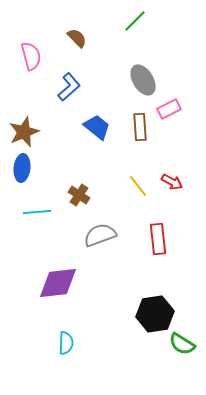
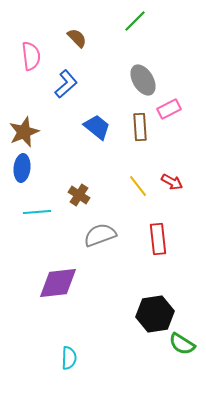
pink semicircle: rotated 8 degrees clockwise
blue L-shape: moved 3 px left, 3 px up
cyan semicircle: moved 3 px right, 15 px down
